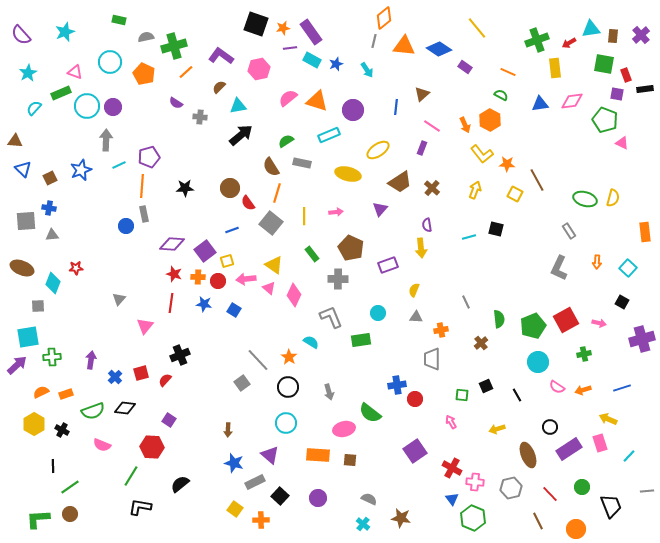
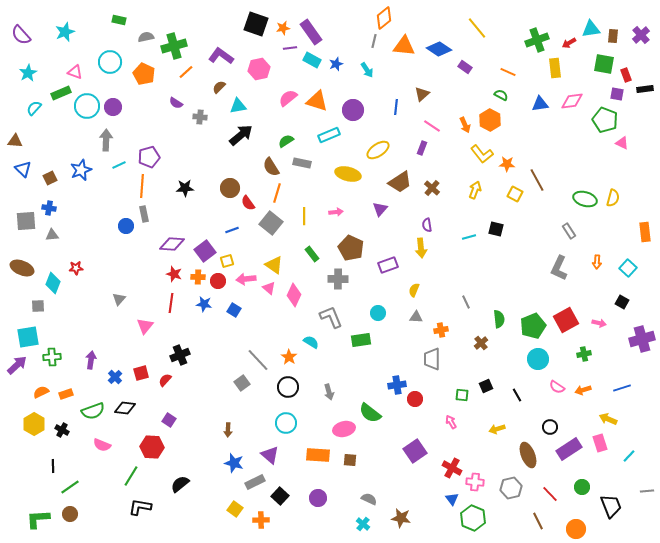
cyan circle at (538, 362): moved 3 px up
